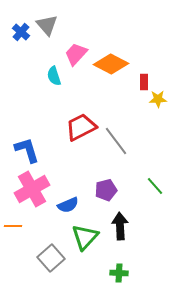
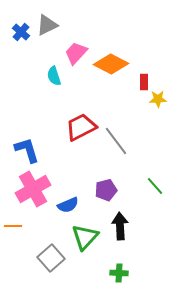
gray triangle: rotated 45 degrees clockwise
pink trapezoid: moved 1 px up
pink cross: moved 1 px right
